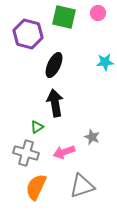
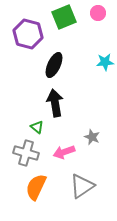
green square: rotated 35 degrees counterclockwise
green triangle: rotated 48 degrees counterclockwise
gray triangle: rotated 16 degrees counterclockwise
